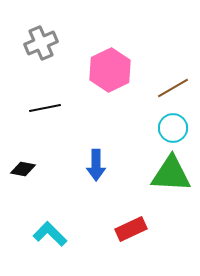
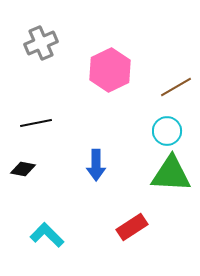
brown line: moved 3 px right, 1 px up
black line: moved 9 px left, 15 px down
cyan circle: moved 6 px left, 3 px down
red rectangle: moved 1 px right, 2 px up; rotated 8 degrees counterclockwise
cyan L-shape: moved 3 px left, 1 px down
